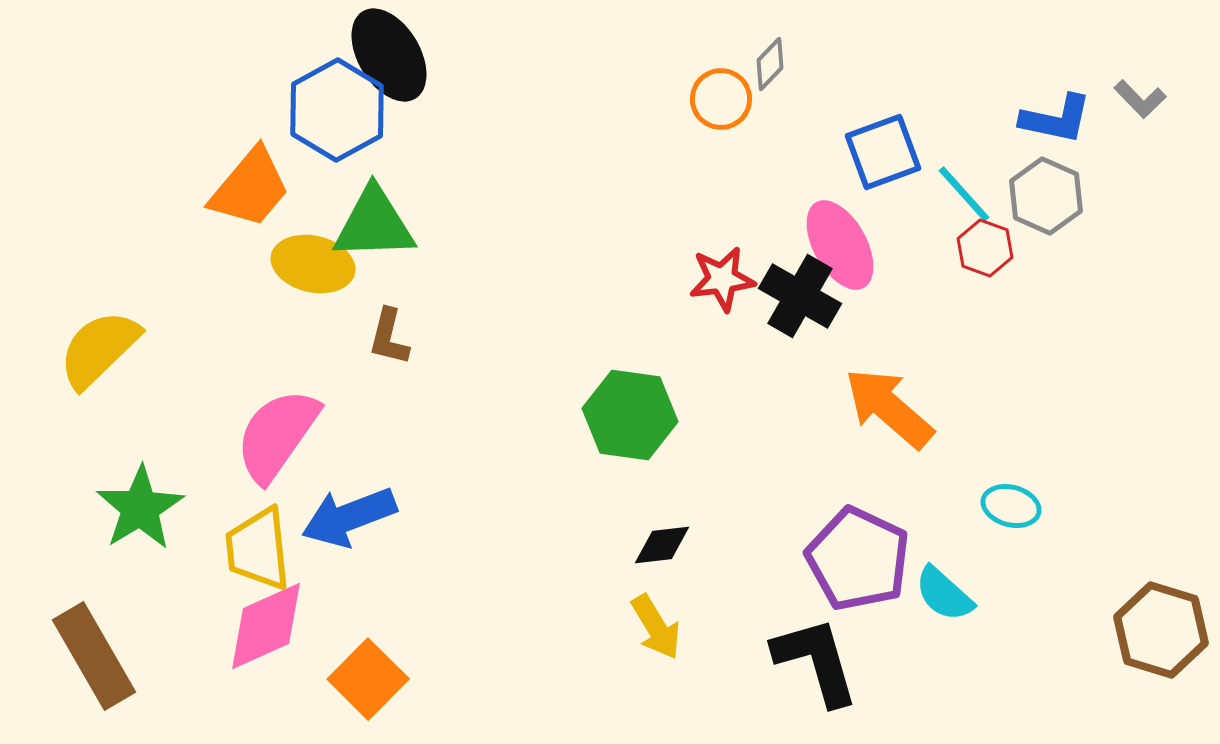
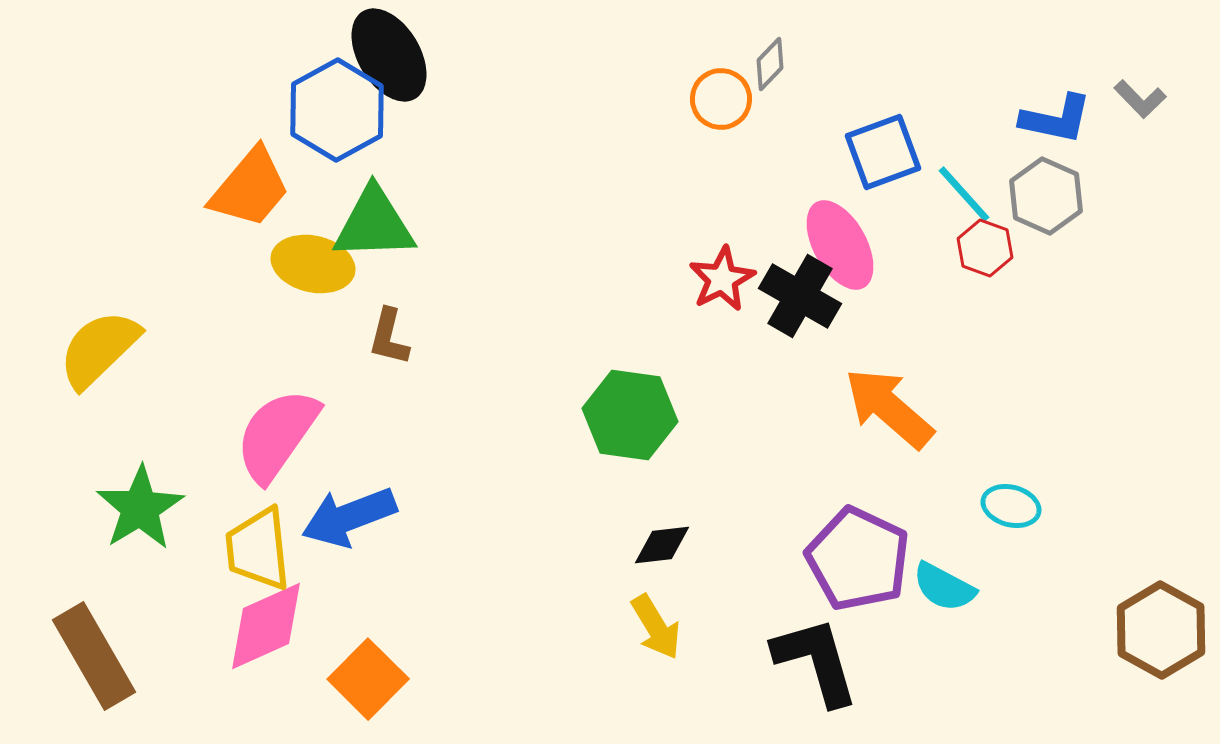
red star: rotated 20 degrees counterclockwise
cyan semicircle: moved 7 px up; rotated 14 degrees counterclockwise
brown hexagon: rotated 12 degrees clockwise
